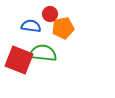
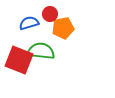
blue semicircle: moved 2 px left, 3 px up; rotated 24 degrees counterclockwise
green semicircle: moved 2 px left, 2 px up
